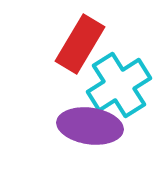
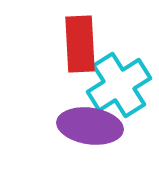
red rectangle: rotated 34 degrees counterclockwise
